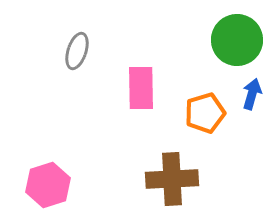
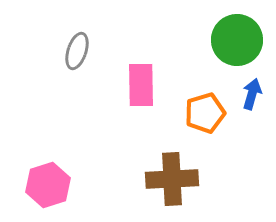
pink rectangle: moved 3 px up
